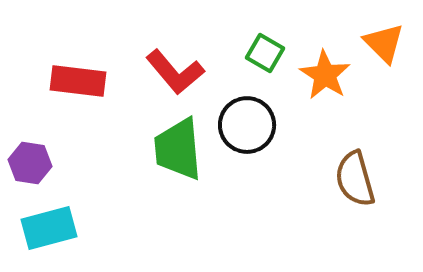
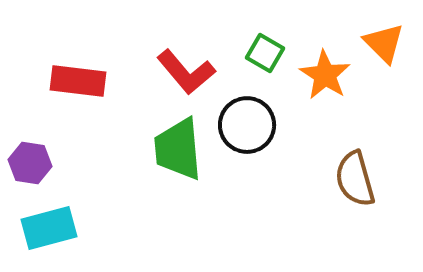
red L-shape: moved 11 px right
